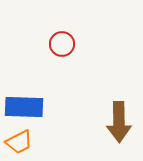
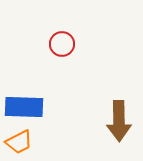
brown arrow: moved 1 px up
